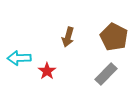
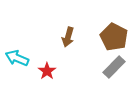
cyan arrow: moved 2 px left; rotated 25 degrees clockwise
gray rectangle: moved 8 px right, 7 px up
